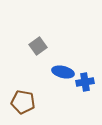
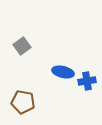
gray square: moved 16 px left
blue cross: moved 2 px right, 1 px up
